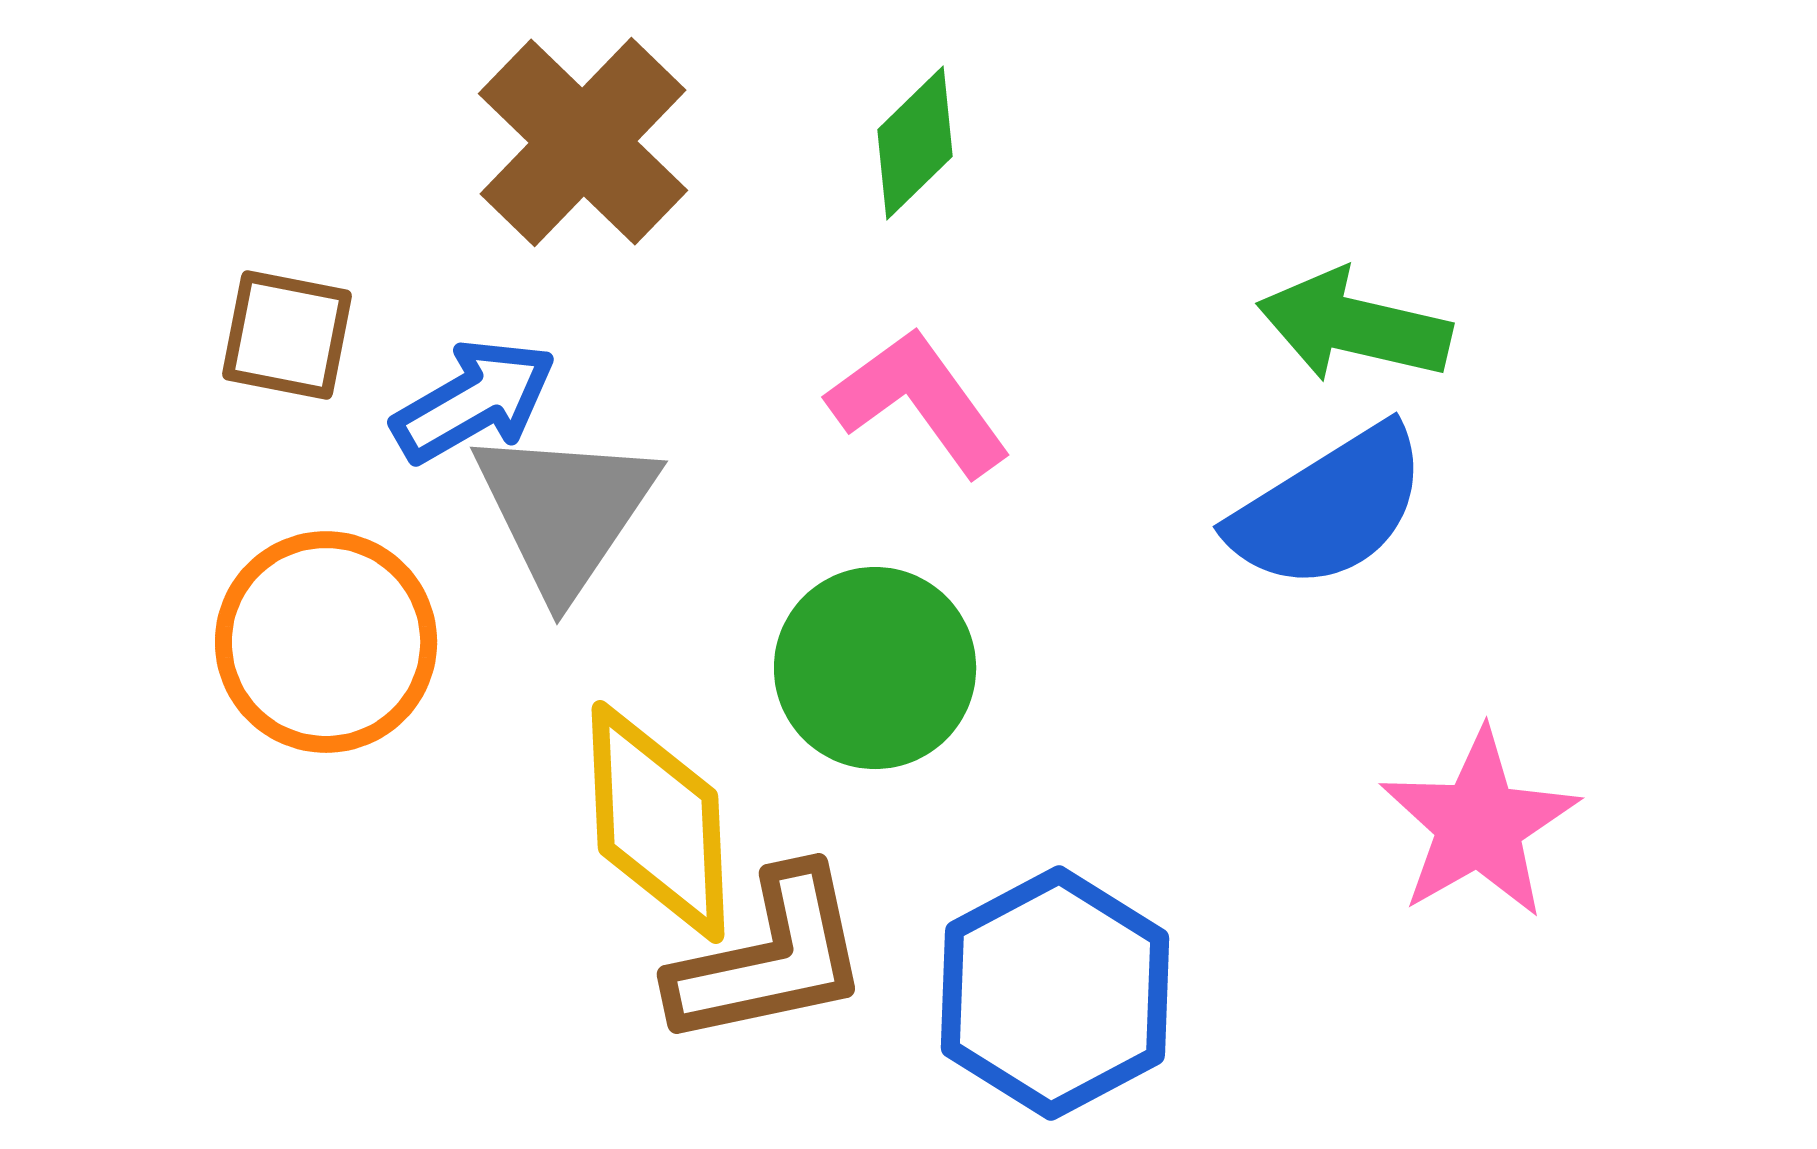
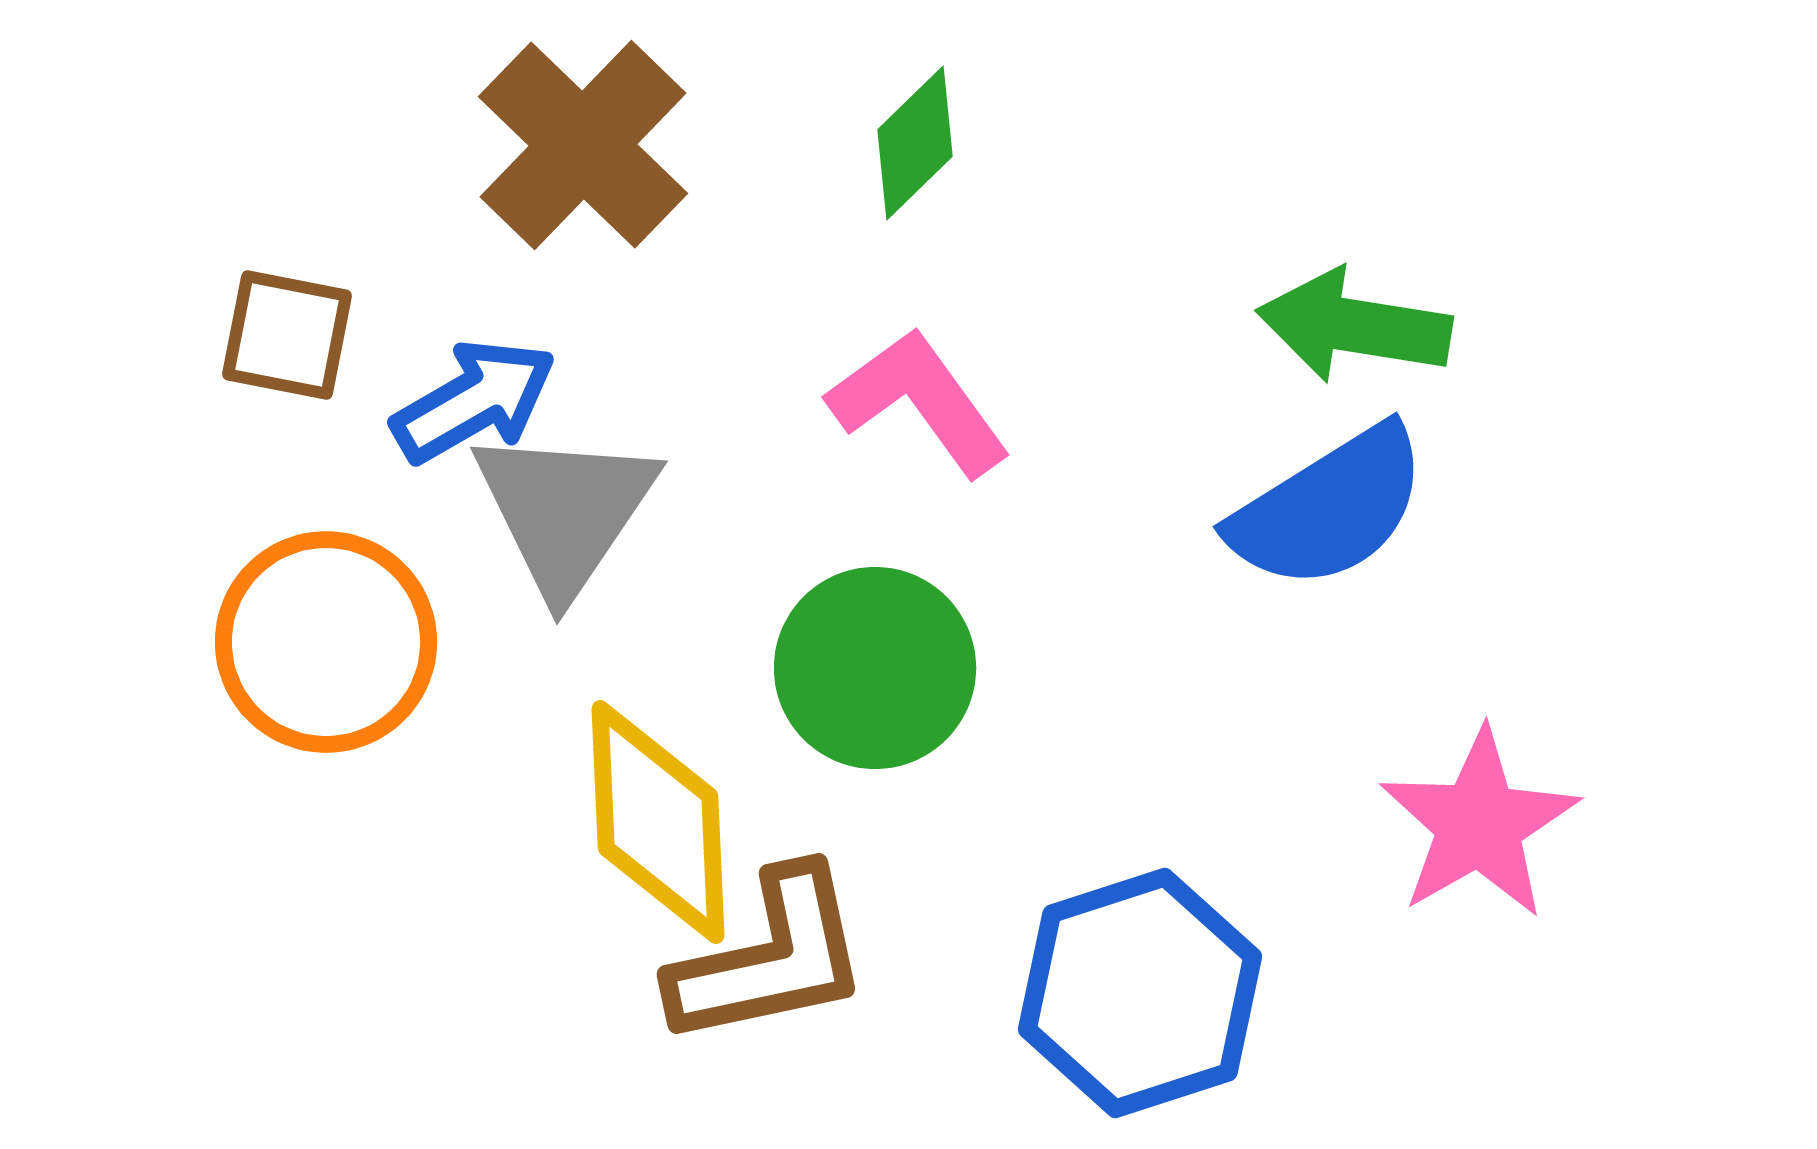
brown cross: moved 3 px down
green arrow: rotated 4 degrees counterclockwise
blue hexagon: moved 85 px right; rotated 10 degrees clockwise
